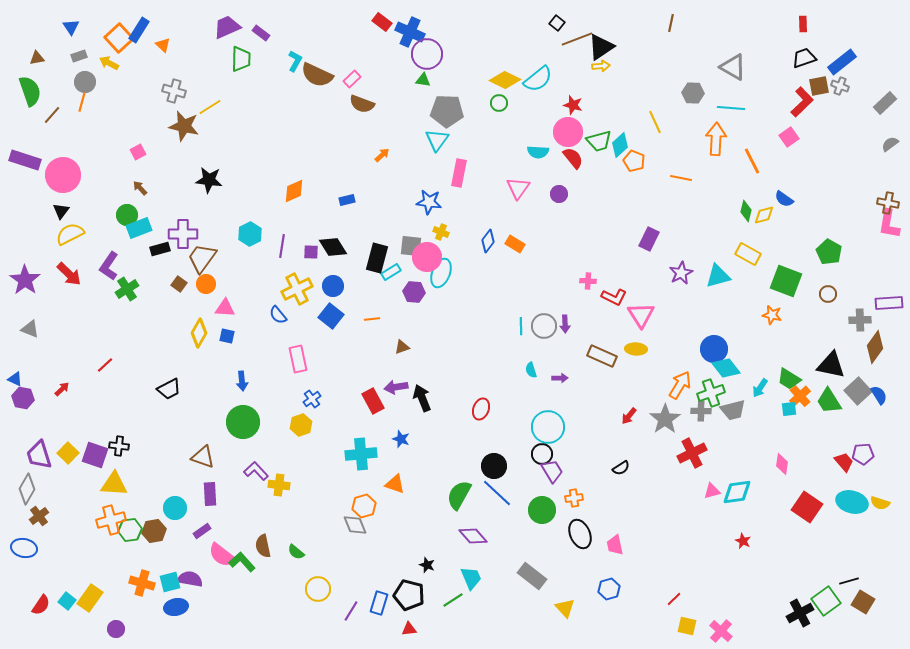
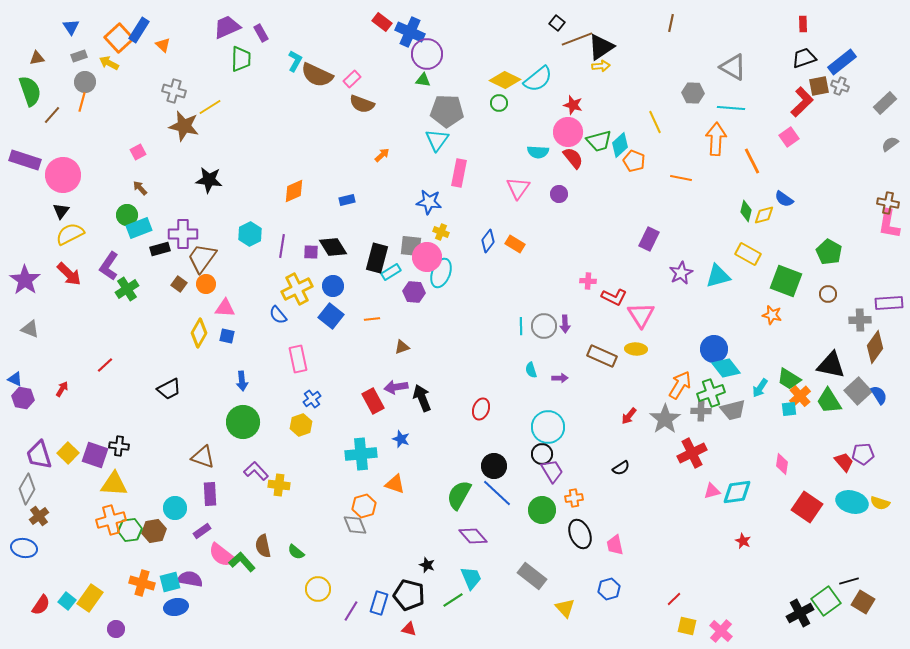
purple rectangle at (261, 33): rotated 24 degrees clockwise
red arrow at (62, 389): rotated 14 degrees counterclockwise
red triangle at (409, 629): rotated 21 degrees clockwise
